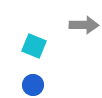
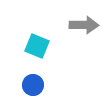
cyan square: moved 3 px right
